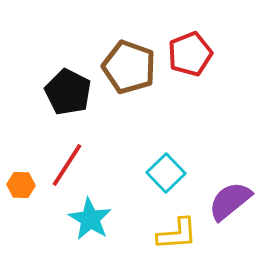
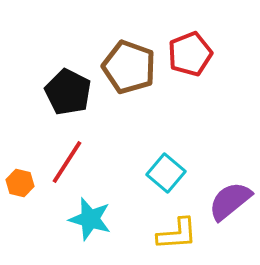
red line: moved 3 px up
cyan square: rotated 6 degrees counterclockwise
orange hexagon: moved 1 px left, 2 px up; rotated 12 degrees clockwise
cyan star: rotated 15 degrees counterclockwise
